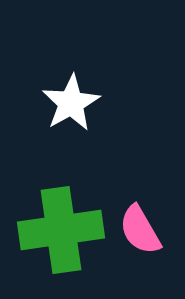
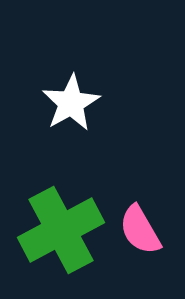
green cross: rotated 20 degrees counterclockwise
